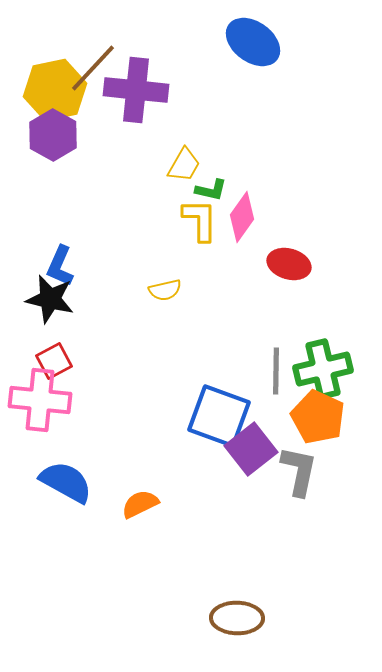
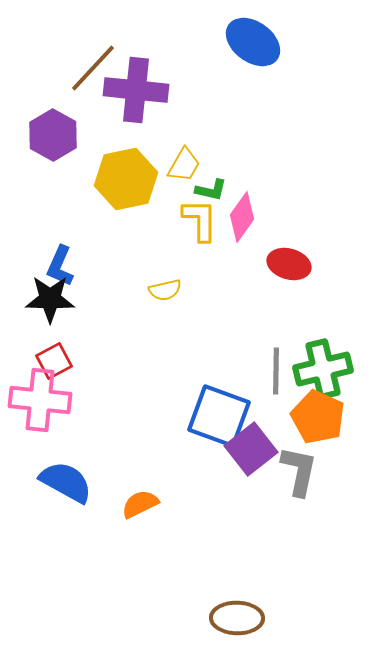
yellow hexagon: moved 71 px right, 89 px down
black star: rotated 12 degrees counterclockwise
